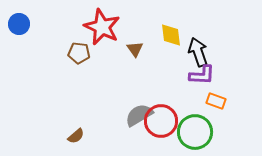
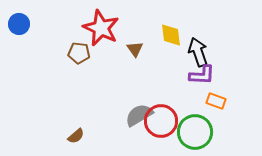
red star: moved 1 px left, 1 px down
